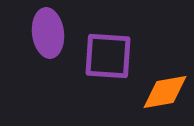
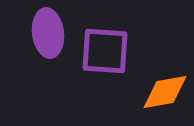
purple square: moved 3 px left, 5 px up
